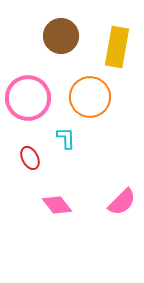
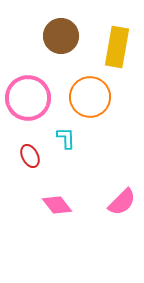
red ellipse: moved 2 px up
